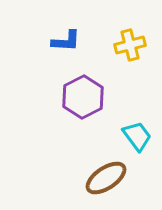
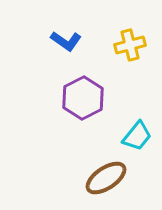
blue L-shape: rotated 32 degrees clockwise
purple hexagon: moved 1 px down
cyan trapezoid: rotated 76 degrees clockwise
